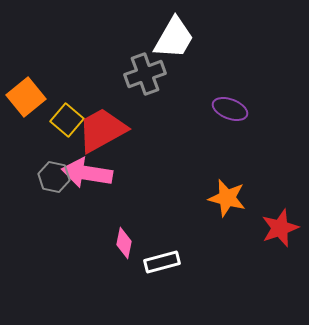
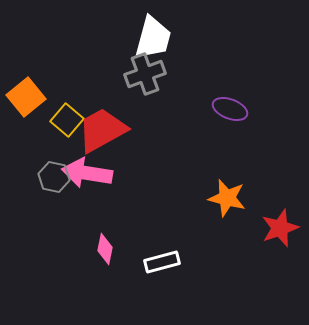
white trapezoid: moved 21 px left; rotated 15 degrees counterclockwise
pink diamond: moved 19 px left, 6 px down
